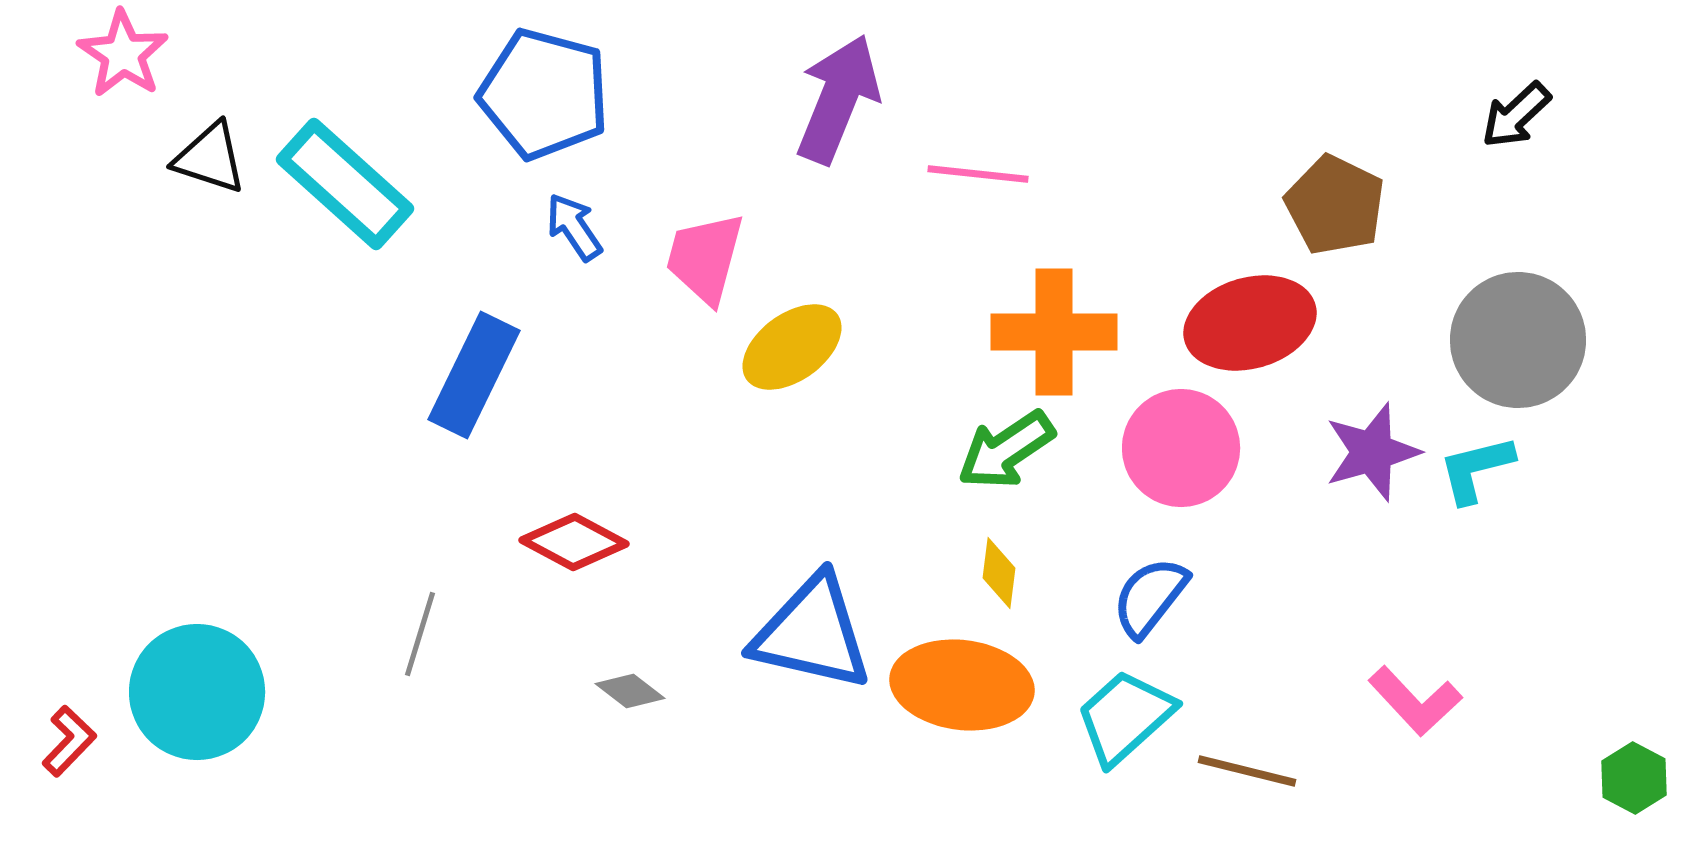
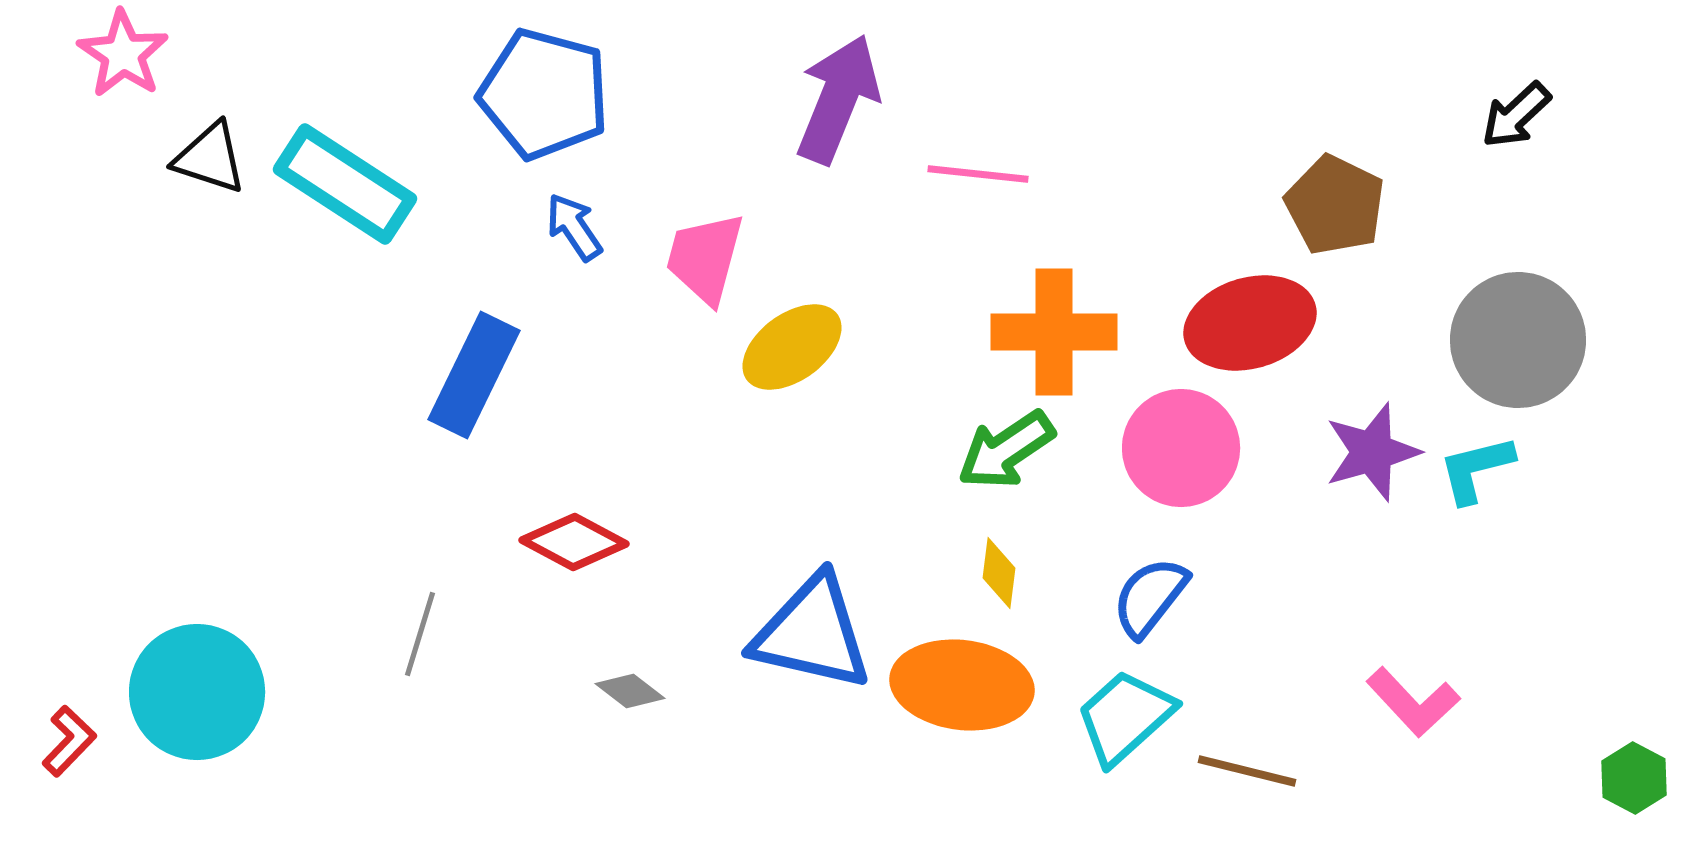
cyan rectangle: rotated 9 degrees counterclockwise
pink L-shape: moved 2 px left, 1 px down
